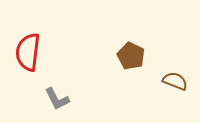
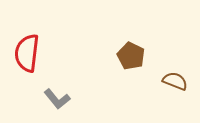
red semicircle: moved 1 px left, 1 px down
gray L-shape: rotated 12 degrees counterclockwise
